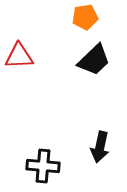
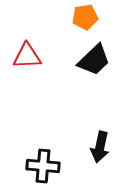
red triangle: moved 8 px right
